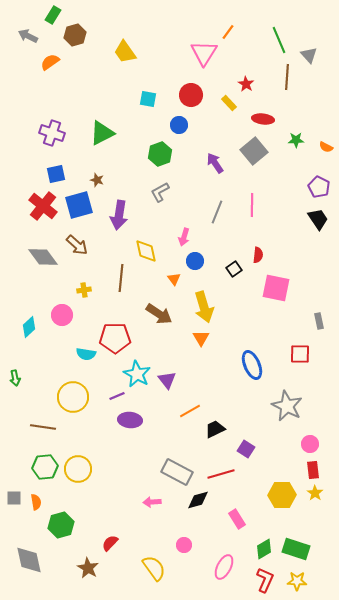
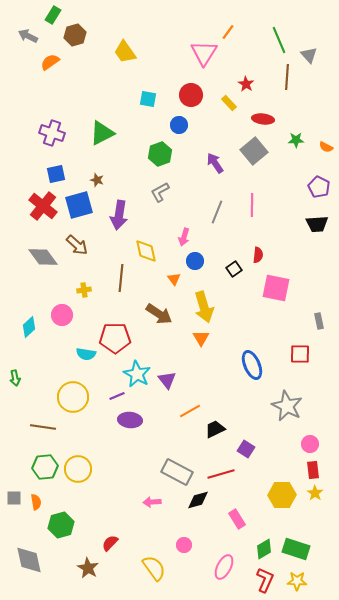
black trapezoid at (318, 219): moved 1 px left, 5 px down; rotated 120 degrees clockwise
